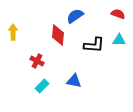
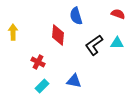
blue semicircle: moved 1 px right; rotated 72 degrees counterclockwise
cyan triangle: moved 2 px left, 3 px down
black L-shape: rotated 140 degrees clockwise
red cross: moved 1 px right, 1 px down
